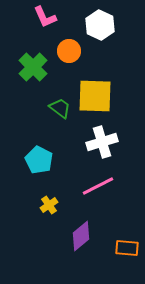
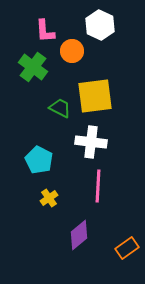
pink L-shape: moved 14 px down; rotated 20 degrees clockwise
orange circle: moved 3 px right
green cross: rotated 8 degrees counterclockwise
yellow square: rotated 9 degrees counterclockwise
green trapezoid: rotated 10 degrees counterclockwise
white cross: moved 11 px left; rotated 24 degrees clockwise
pink line: rotated 60 degrees counterclockwise
yellow cross: moved 7 px up
purple diamond: moved 2 px left, 1 px up
orange rectangle: rotated 40 degrees counterclockwise
